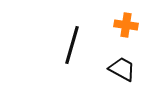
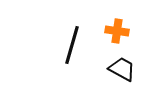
orange cross: moved 9 px left, 6 px down
